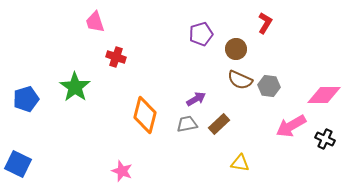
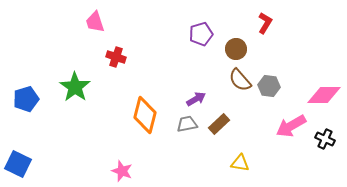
brown semicircle: rotated 25 degrees clockwise
